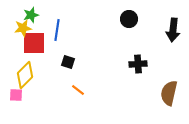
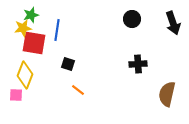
black circle: moved 3 px right
black arrow: moved 7 px up; rotated 25 degrees counterclockwise
red square: rotated 10 degrees clockwise
black square: moved 2 px down
yellow diamond: rotated 24 degrees counterclockwise
brown semicircle: moved 2 px left, 1 px down
